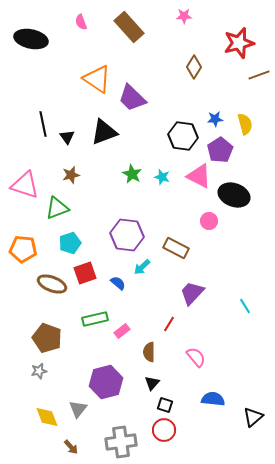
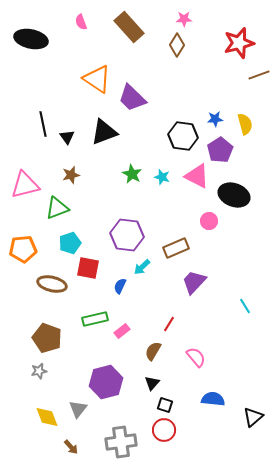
pink star at (184, 16): moved 3 px down
brown diamond at (194, 67): moved 17 px left, 22 px up
pink triangle at (199, 176): moved 2 px left
pink triangle at (25, 185): rotated 32 degrees counterclockwise
brown rectangle at (176, 248): rotated 50 degrees counterclockwise
orange pentagon at (23, 249): rotated 12 degrees counterclockwise
red square at (85, 273): moved 3 px right, 5 px up; rotated 30 degrees clockwise
blue semicircle at (118, 283): moved 2 px right, 3 px down; rotated 105 degrees counterclockwise
brown ellipse at (52, 284): rotated 8 degrees counterclockwise
purple trapezoid at (192, 293): moved 2 px right, 11 px up
brown semicircle at (149, 352): moved 4 px right, 1 px up; rotated 30 degrees clockwise
